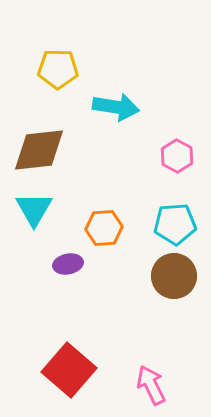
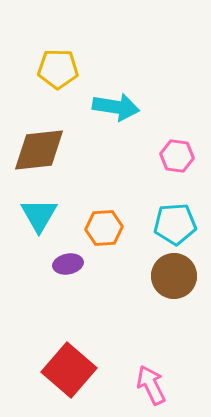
pink hexagon: rotated 20 degrees counterclockwise
cyan triangle: moved 5 px right, 6 px down
